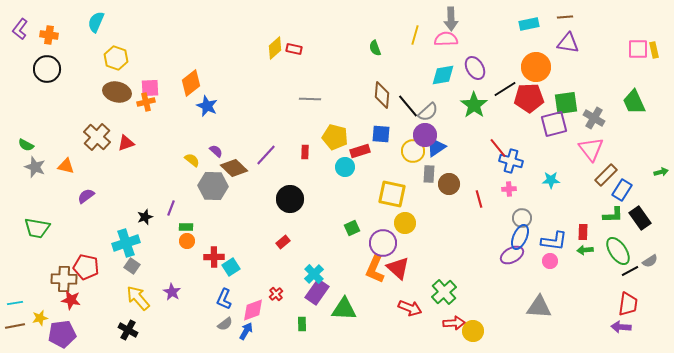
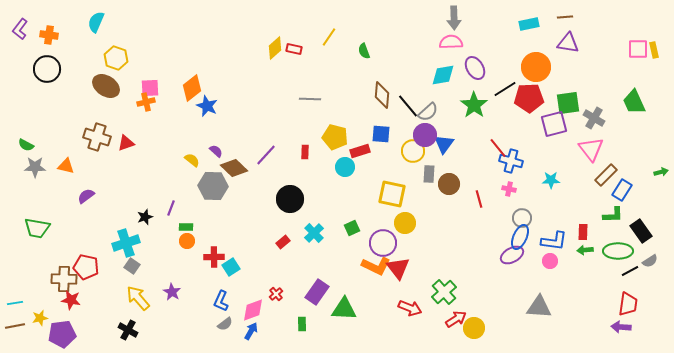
gray arrow at (451, 19): moved 3 px right, 1 px up
yellow line at (415, 35): moved 86 px left, 2 px down; rotated 18 degrees clockwise
pink semicircle at (446, 39): moved 5 px right, 3 px down
green semicircle at (375, 48): moved 11 px left, 3 px down
orange diamond at (191, 83): moved 1 px right, 5 px down
brown ellipse at (117, 92): moved 11 px left, 6 px up; rotated 20 degrees clockwise
green square at (566, 103): moved 2 px right
brown cross at (97, 137): rotated 24 degrees counterclockwise
blue triangle at (436, 147): moved 8 px right, 3 px up; rotated 20 degrees counterclockwise
gray star at (35, 167): rotated 20 degrees counterclockwise
pink cross at (509, 189): rotated 16 degrees clockwise
black rectangle at (640, 218): moved 1 px right, 13 px down
green ellipse at (618, 251): rotated 56 degrees counterclockwise
red triangle at (398, 268): rotated 10 degrees clockwise
orange L-shape at (375, 269): moved 1 px right, 3 px up; rotated 88 degrees counterclockwise
cyan cross at (314, 274): moved 41 px up
blue L-shape at (224, 299): moved 3 px left, 2 px down
red arrow at (454, 323): moved 2 px right, 4 px up; rotated 30 degrees counterclockwise
blue arrow at (246, 331): moved 5 px right
yellow circle at (473, 331): moved 1 px right, 3 px up
